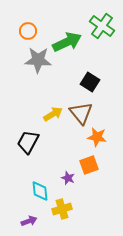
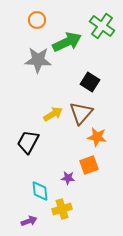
orange circle: moved 9 px right, 11 px up
brown triangle: rotated 20 degrees clockwise
purple star: rotated 16 degrees counterclockwise
